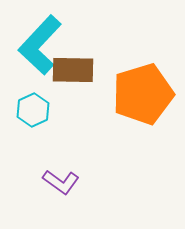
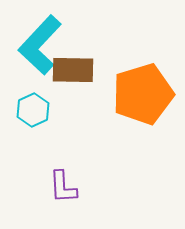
purple L-shape: moved 2 px right, 5 px down; rotated 51 degrees clockwise
